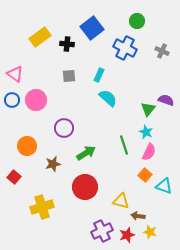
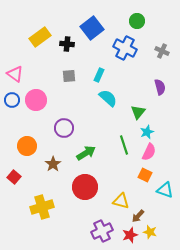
purple semicircle: moved 6 px left, 13 px up; rotated 56 degrees clockwise
green triangle: moved 10 px left, 3 px down
cyan star: moved 1 px right; rotated 24 degrees clockwise
brown star: rotated 21 degrees counterclockwise
orange square: rotated 16 degrees counterclockwise
cyan triangle: moved 1 px right, 4 px down
brown arrow: rotated 56 degrees counterclockwise
red star: moved 3 px right
